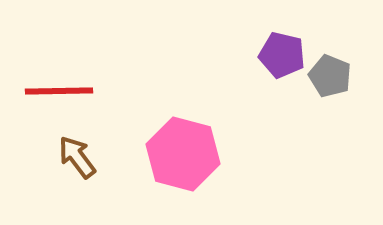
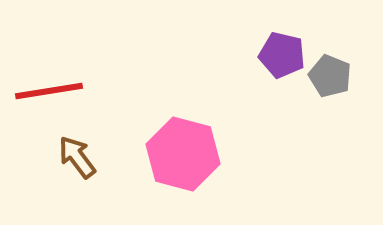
red line: moved 10 px left; rotated 8 degrees counterclockwise
